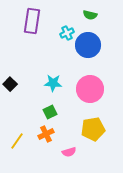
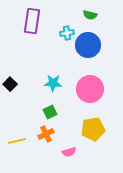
cyan cross: rotated 16 degrees clockwise
yellow line: rotated 42 degrees clockwise
